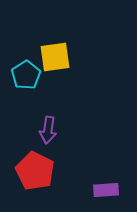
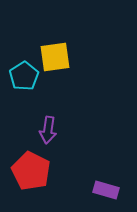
cyan pentagon: moved 2 px left, 1 px down
red pentagon: moved 4 px left
purple rectangle: rotated 20 degrees clockwise
